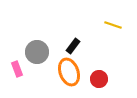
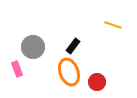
gray circle: moved 4 px left, 5 px up
red circle: moved 2 px left, 3 px down
